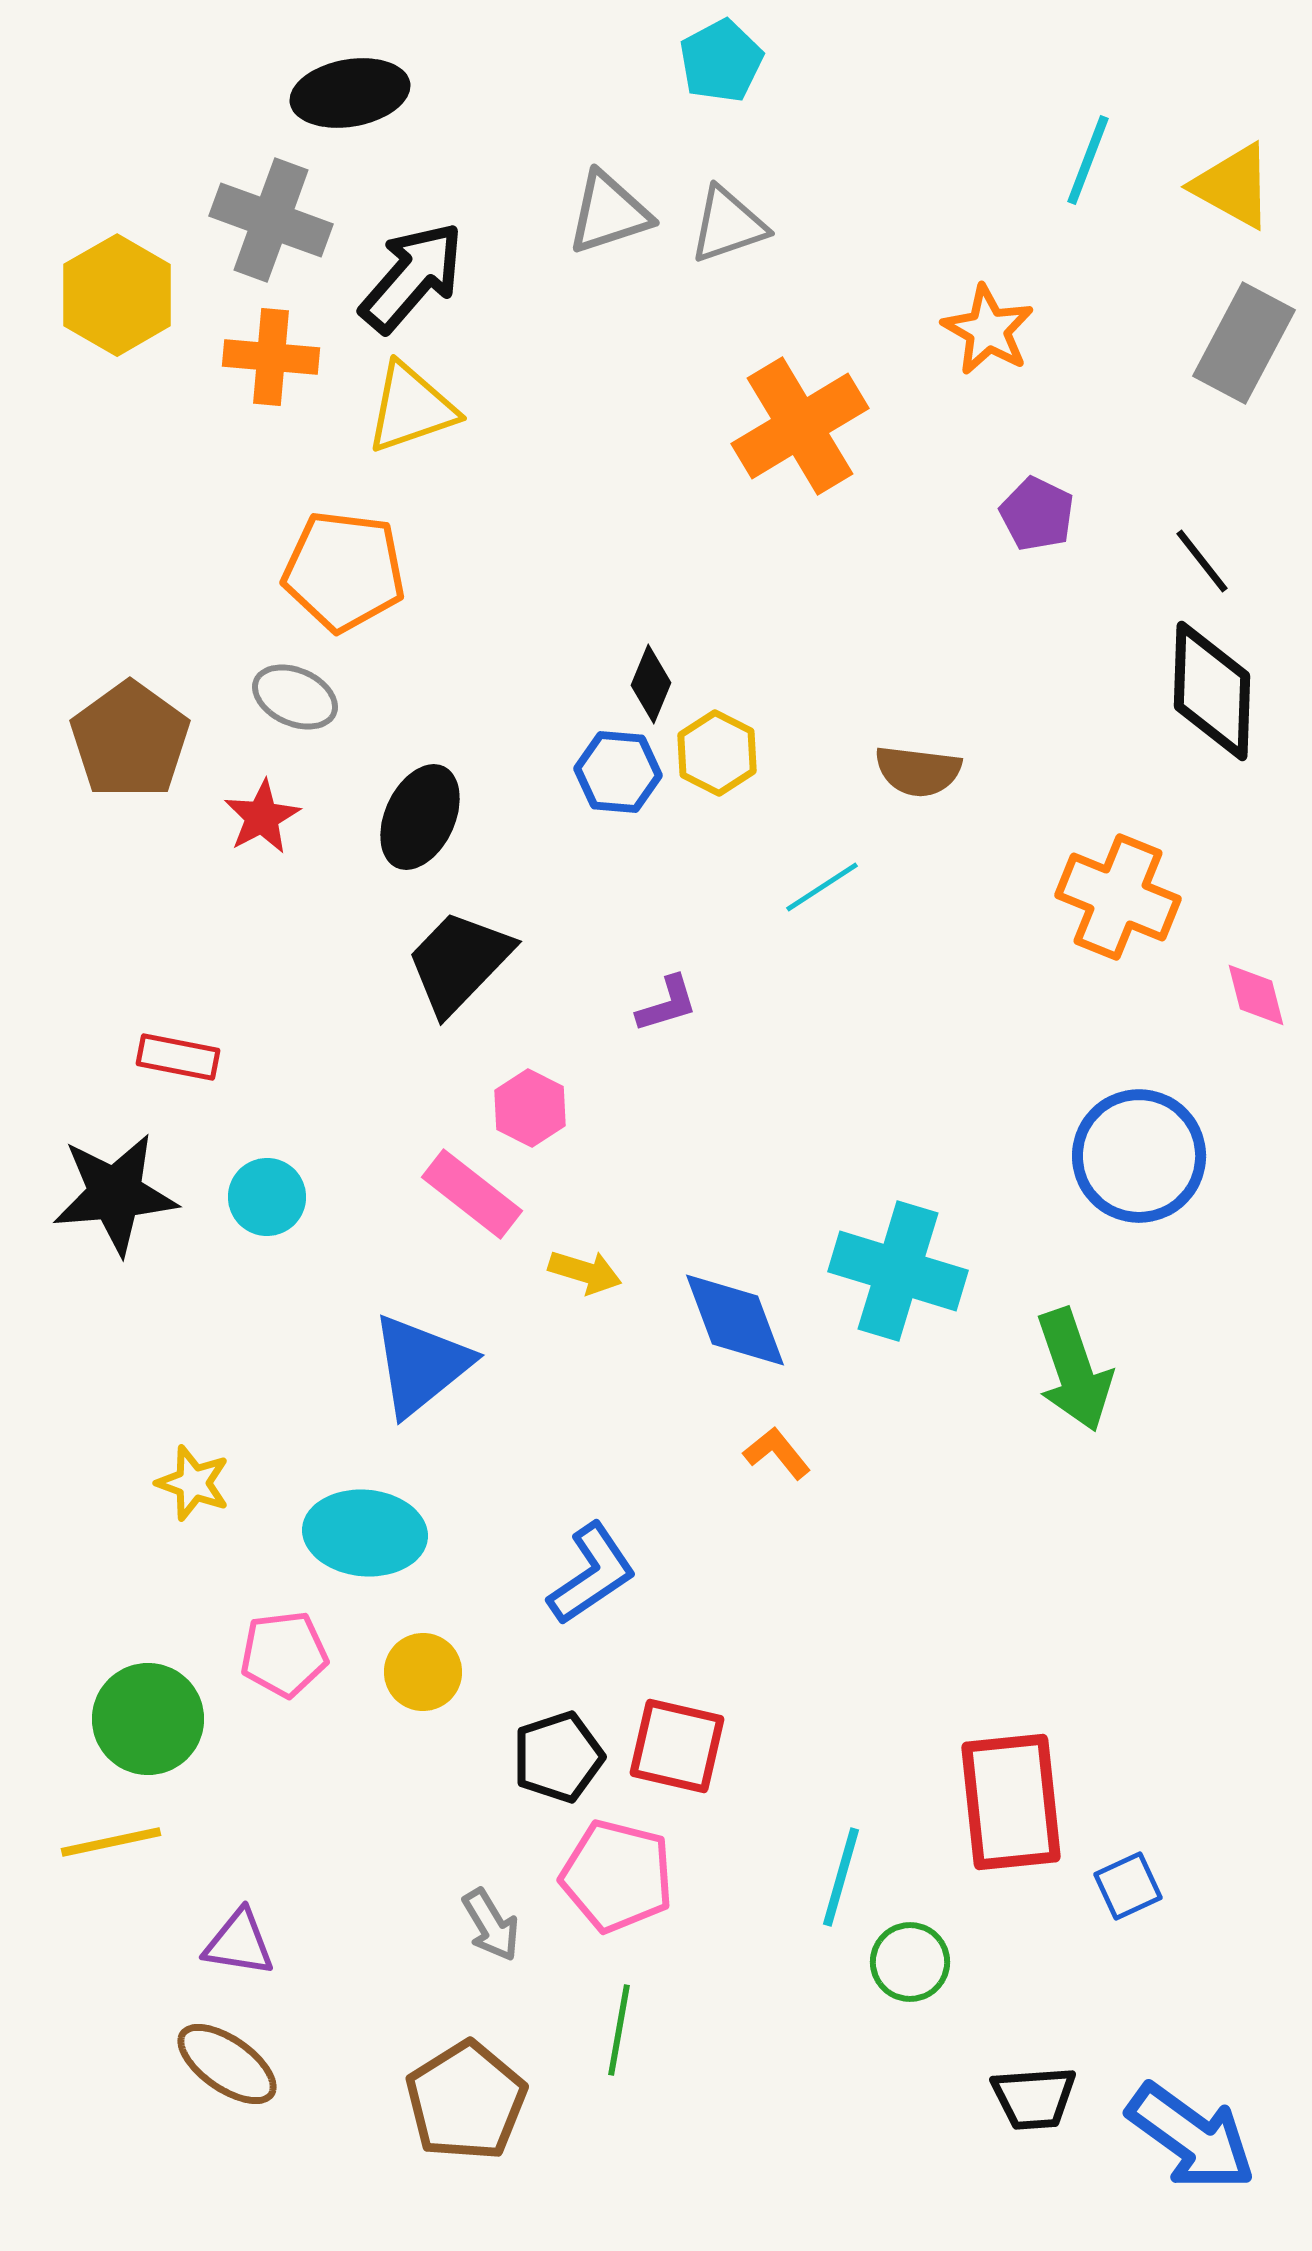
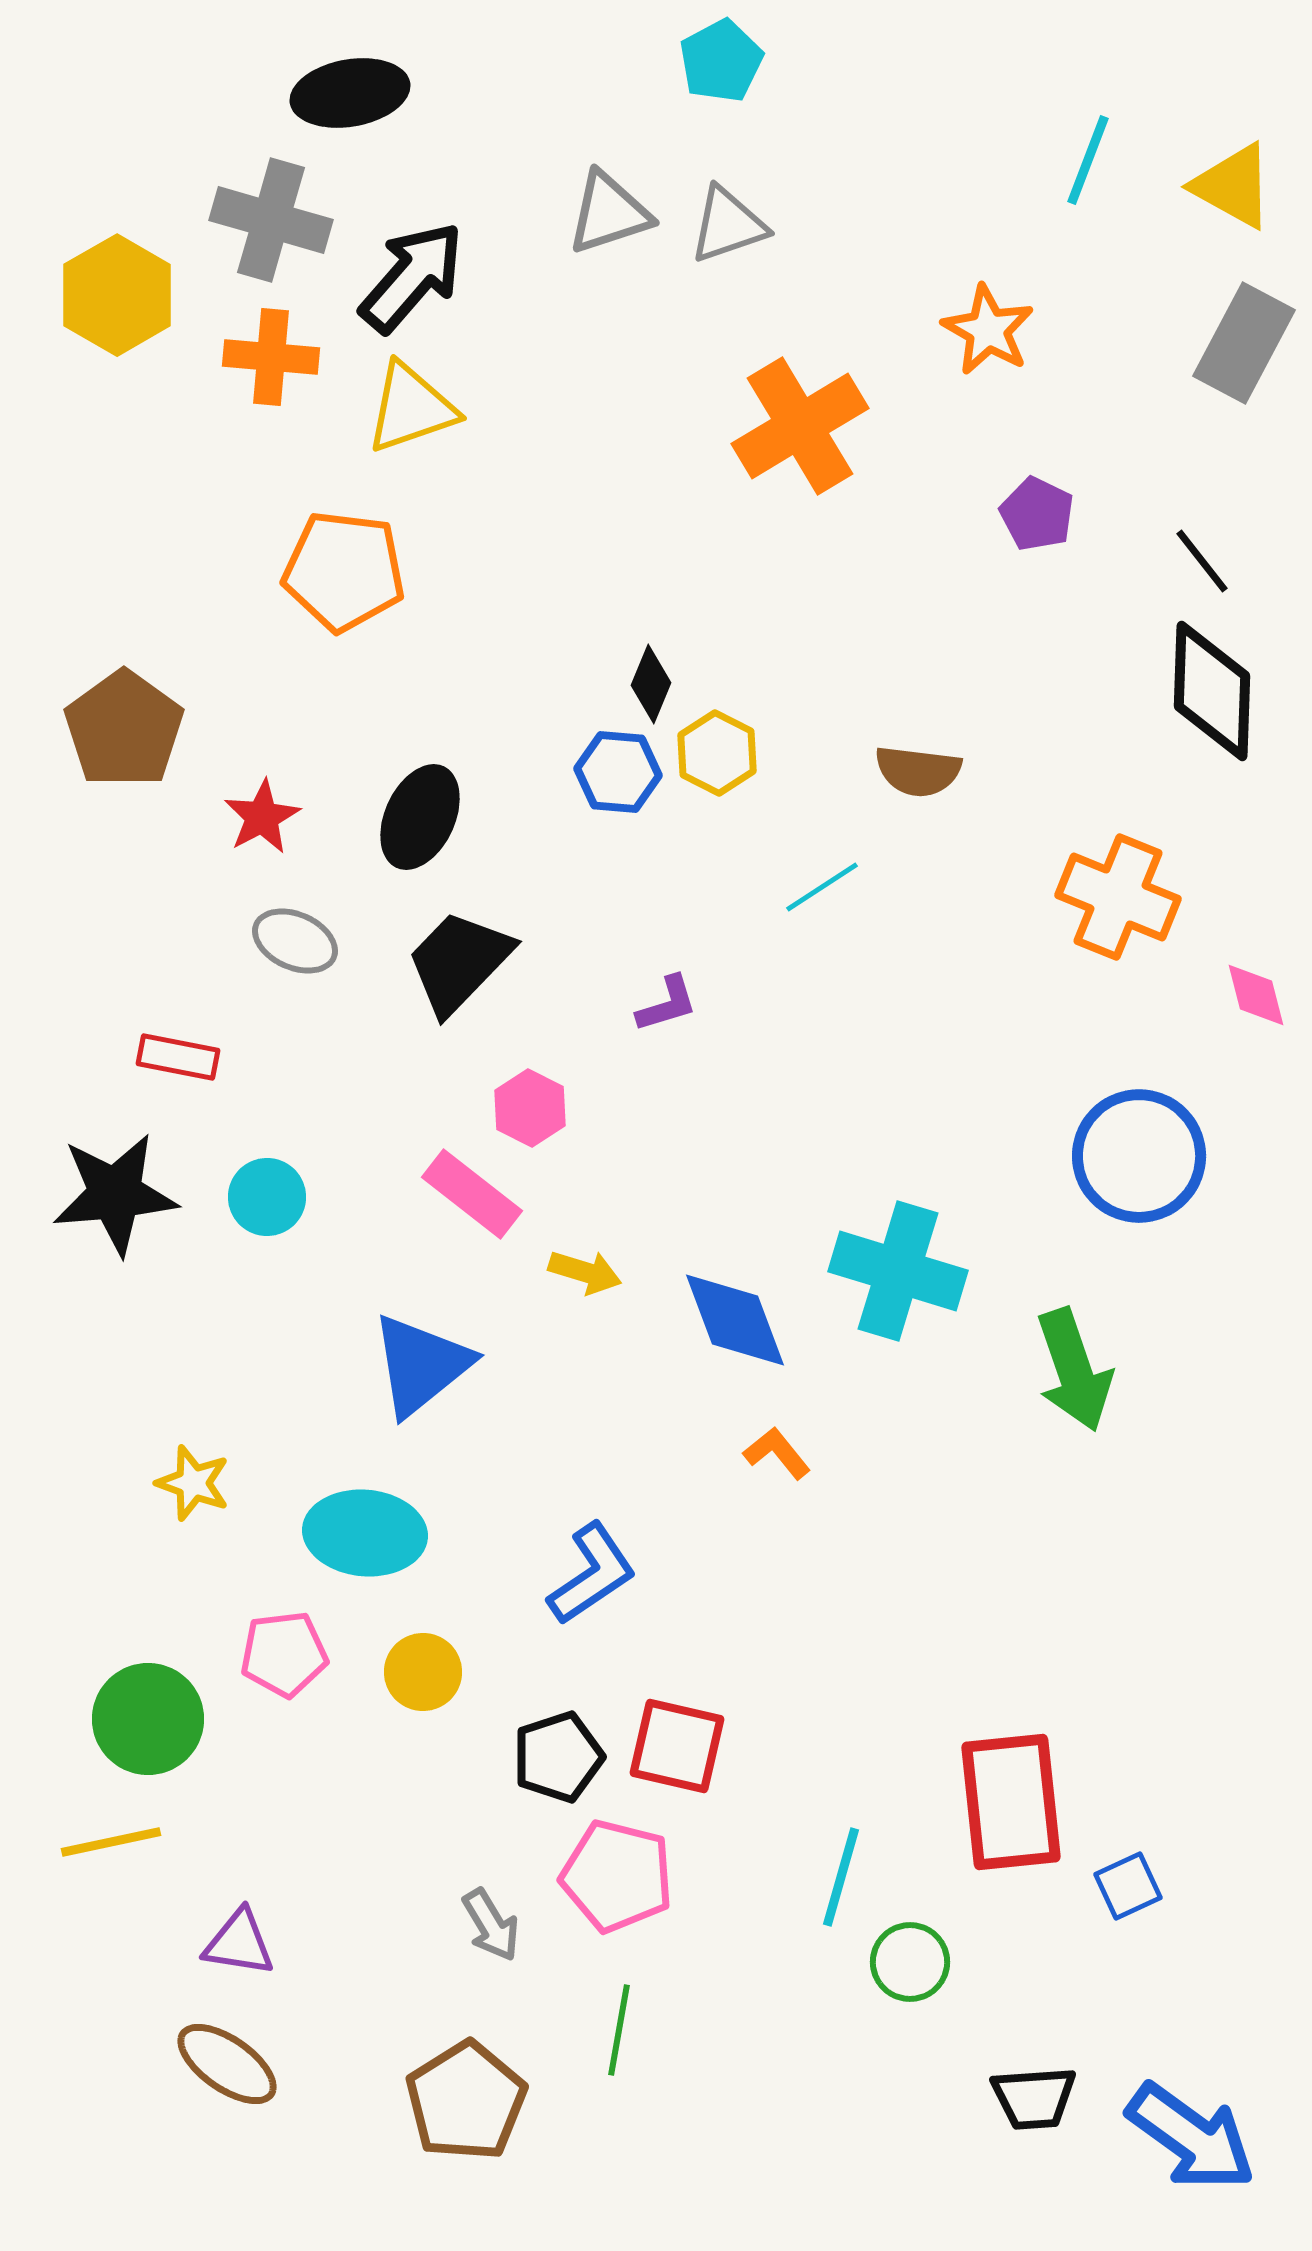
gray cross at (271, 220): rotated 4 degrees counterclockwise
gray ellipse at (295, 697): moved 244 px down
brown pentagon at (130, 740): moved 6 px left, 11 px up
